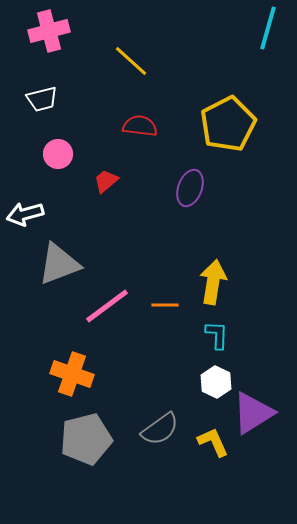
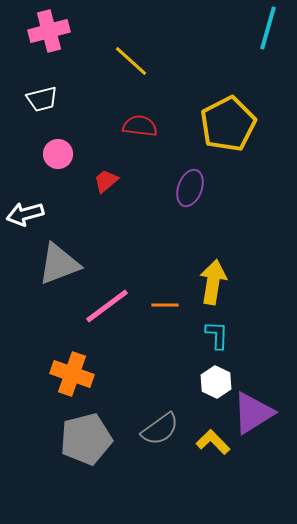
yellow L-shape: rotated 20 degrees counterclockwise
